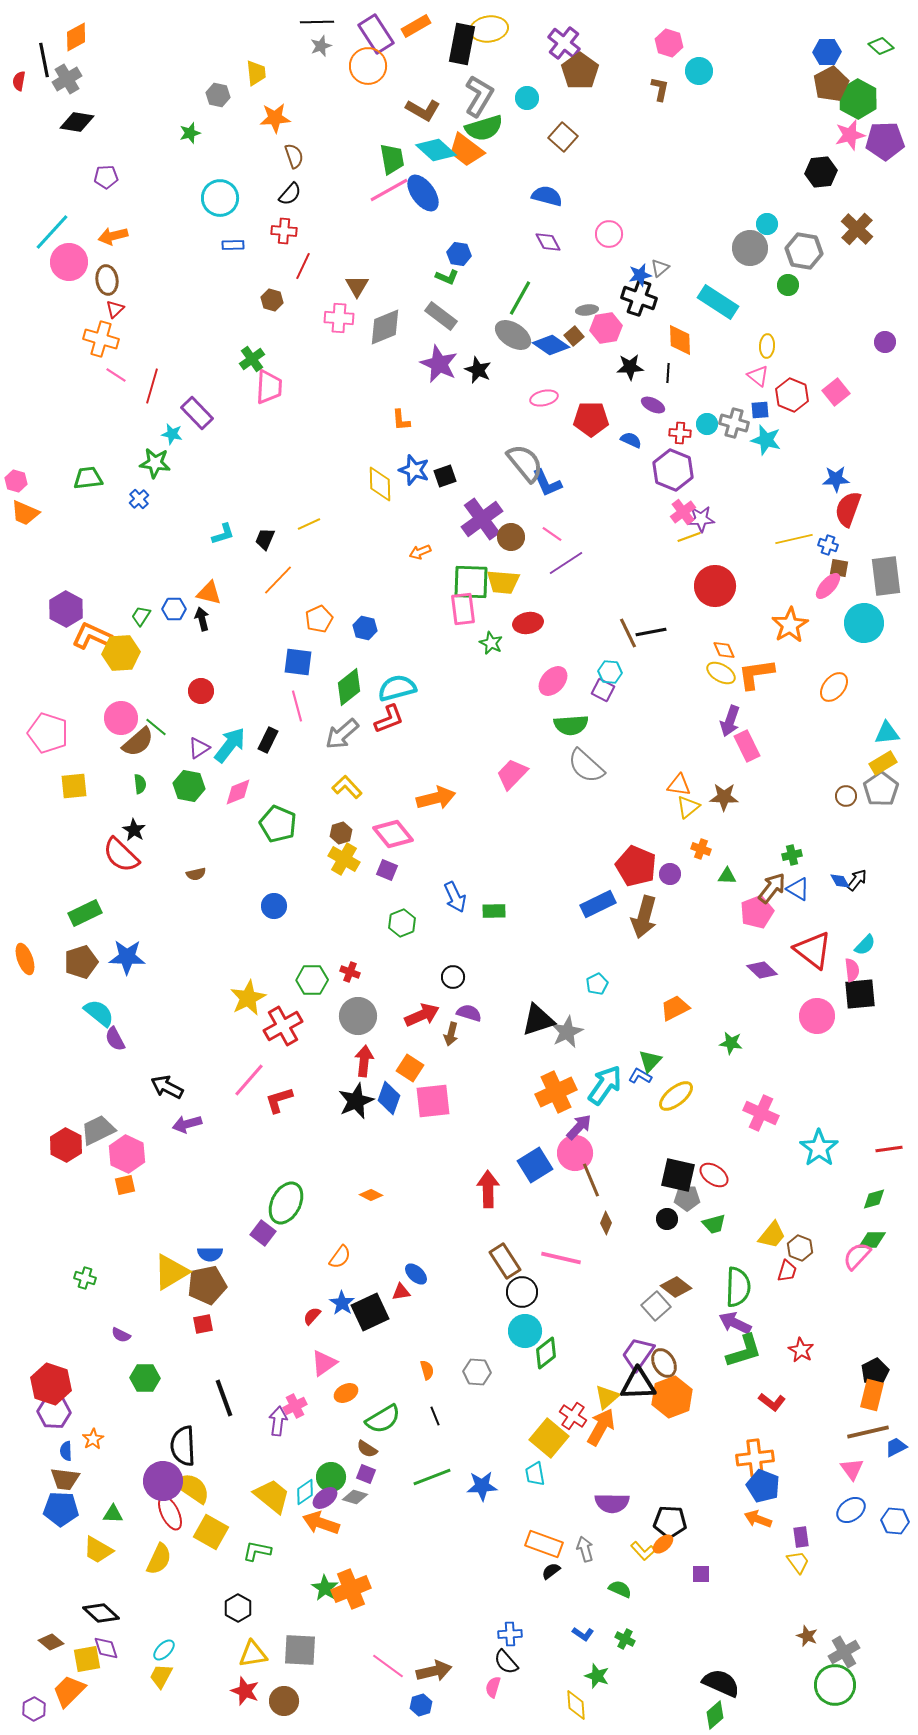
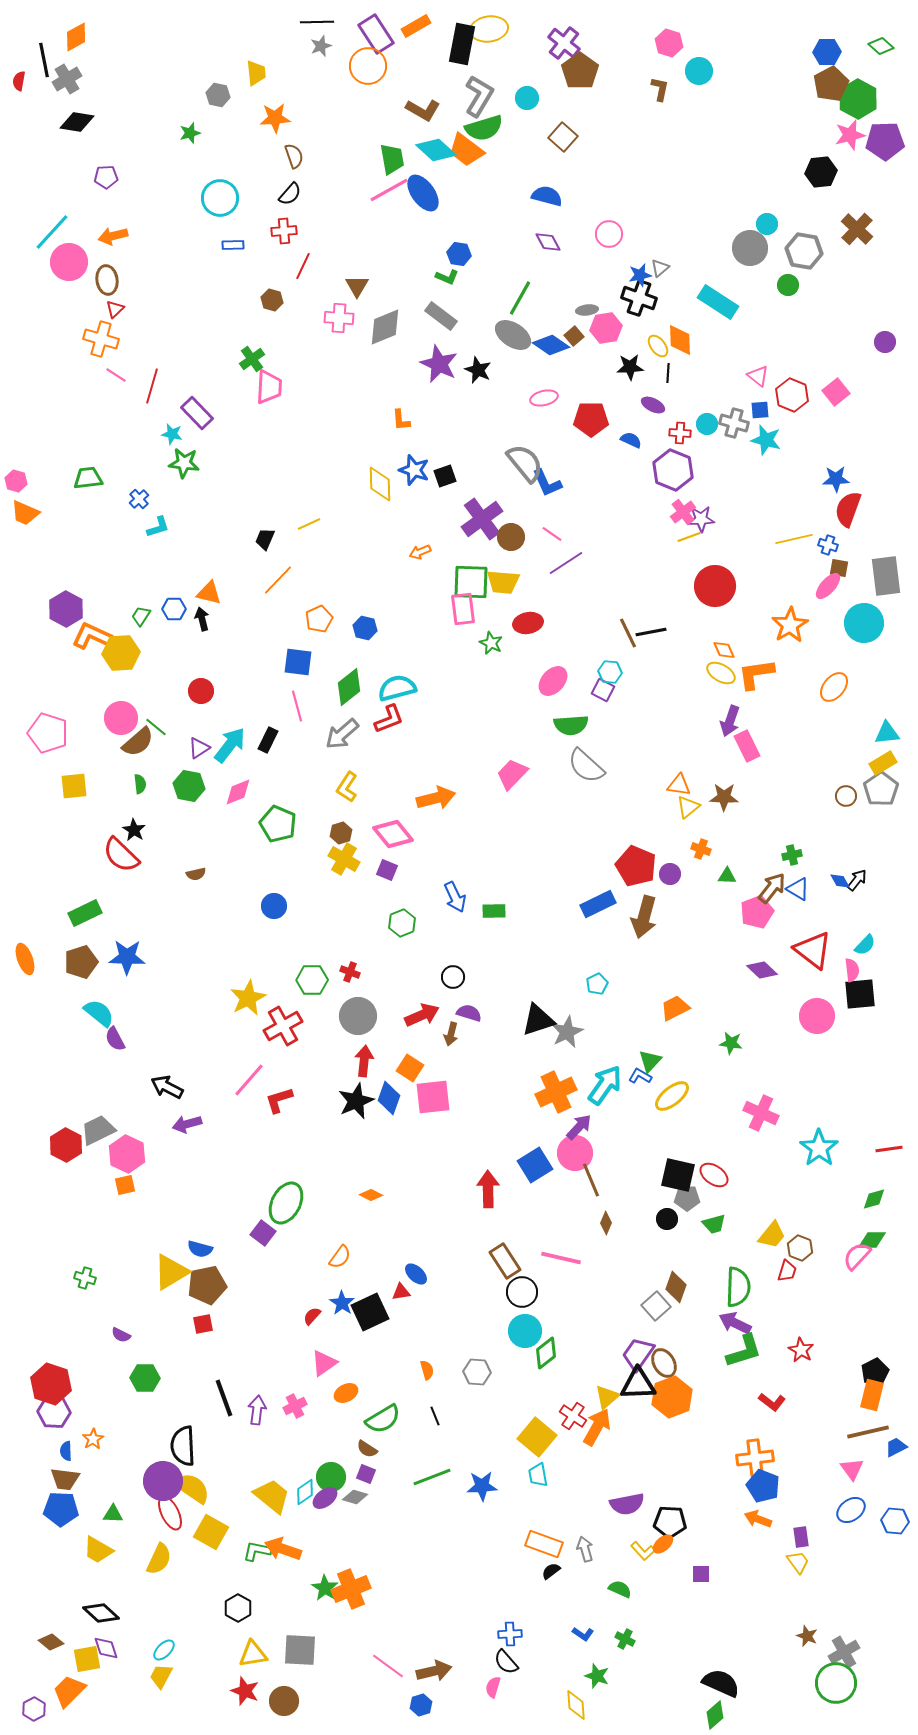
red cross at (284, 231): rotated 10 degrees counterclockwise
yellow ellipse at (767, 346): moved 109 px left; rotated 40 degrees counterclockwise
green star at (155, 463): moved 29 px right
cyan L-shape at (223, 534): moved 65 px left, 7 px up
yellow L-shape at (347, 787): rotated 104 degrees counterclockwise
yellow ellipse at (676, 1096): moved 4 px left
pink square at (433, 1101): moved 4 px up
blue semicircle at (210, 1254): moved 10 px left, 5 px up; rotated 15 degrees clockwise
brown diamond at (676, 1287): rotated 72 degrees clockwise
purple arrow at (278, 1421): moved 21 px left, 11 px up
orange arrow at (601, 1427): moved 4 px left
yellow square at (549, 1438): moved 12 px left, 1 px up
cyan trapezoid at (535, 1474): moved 3 px right, 1 px down
purple semicircle at (612, 1503): moved 15 px right, 1 px down; rotated 12 degrees counterclockwise
orange arrow at (321, 1523): moved 38 px left, 26 px down
green circle at (835, 1685): moved 1 px right, 2 px up
